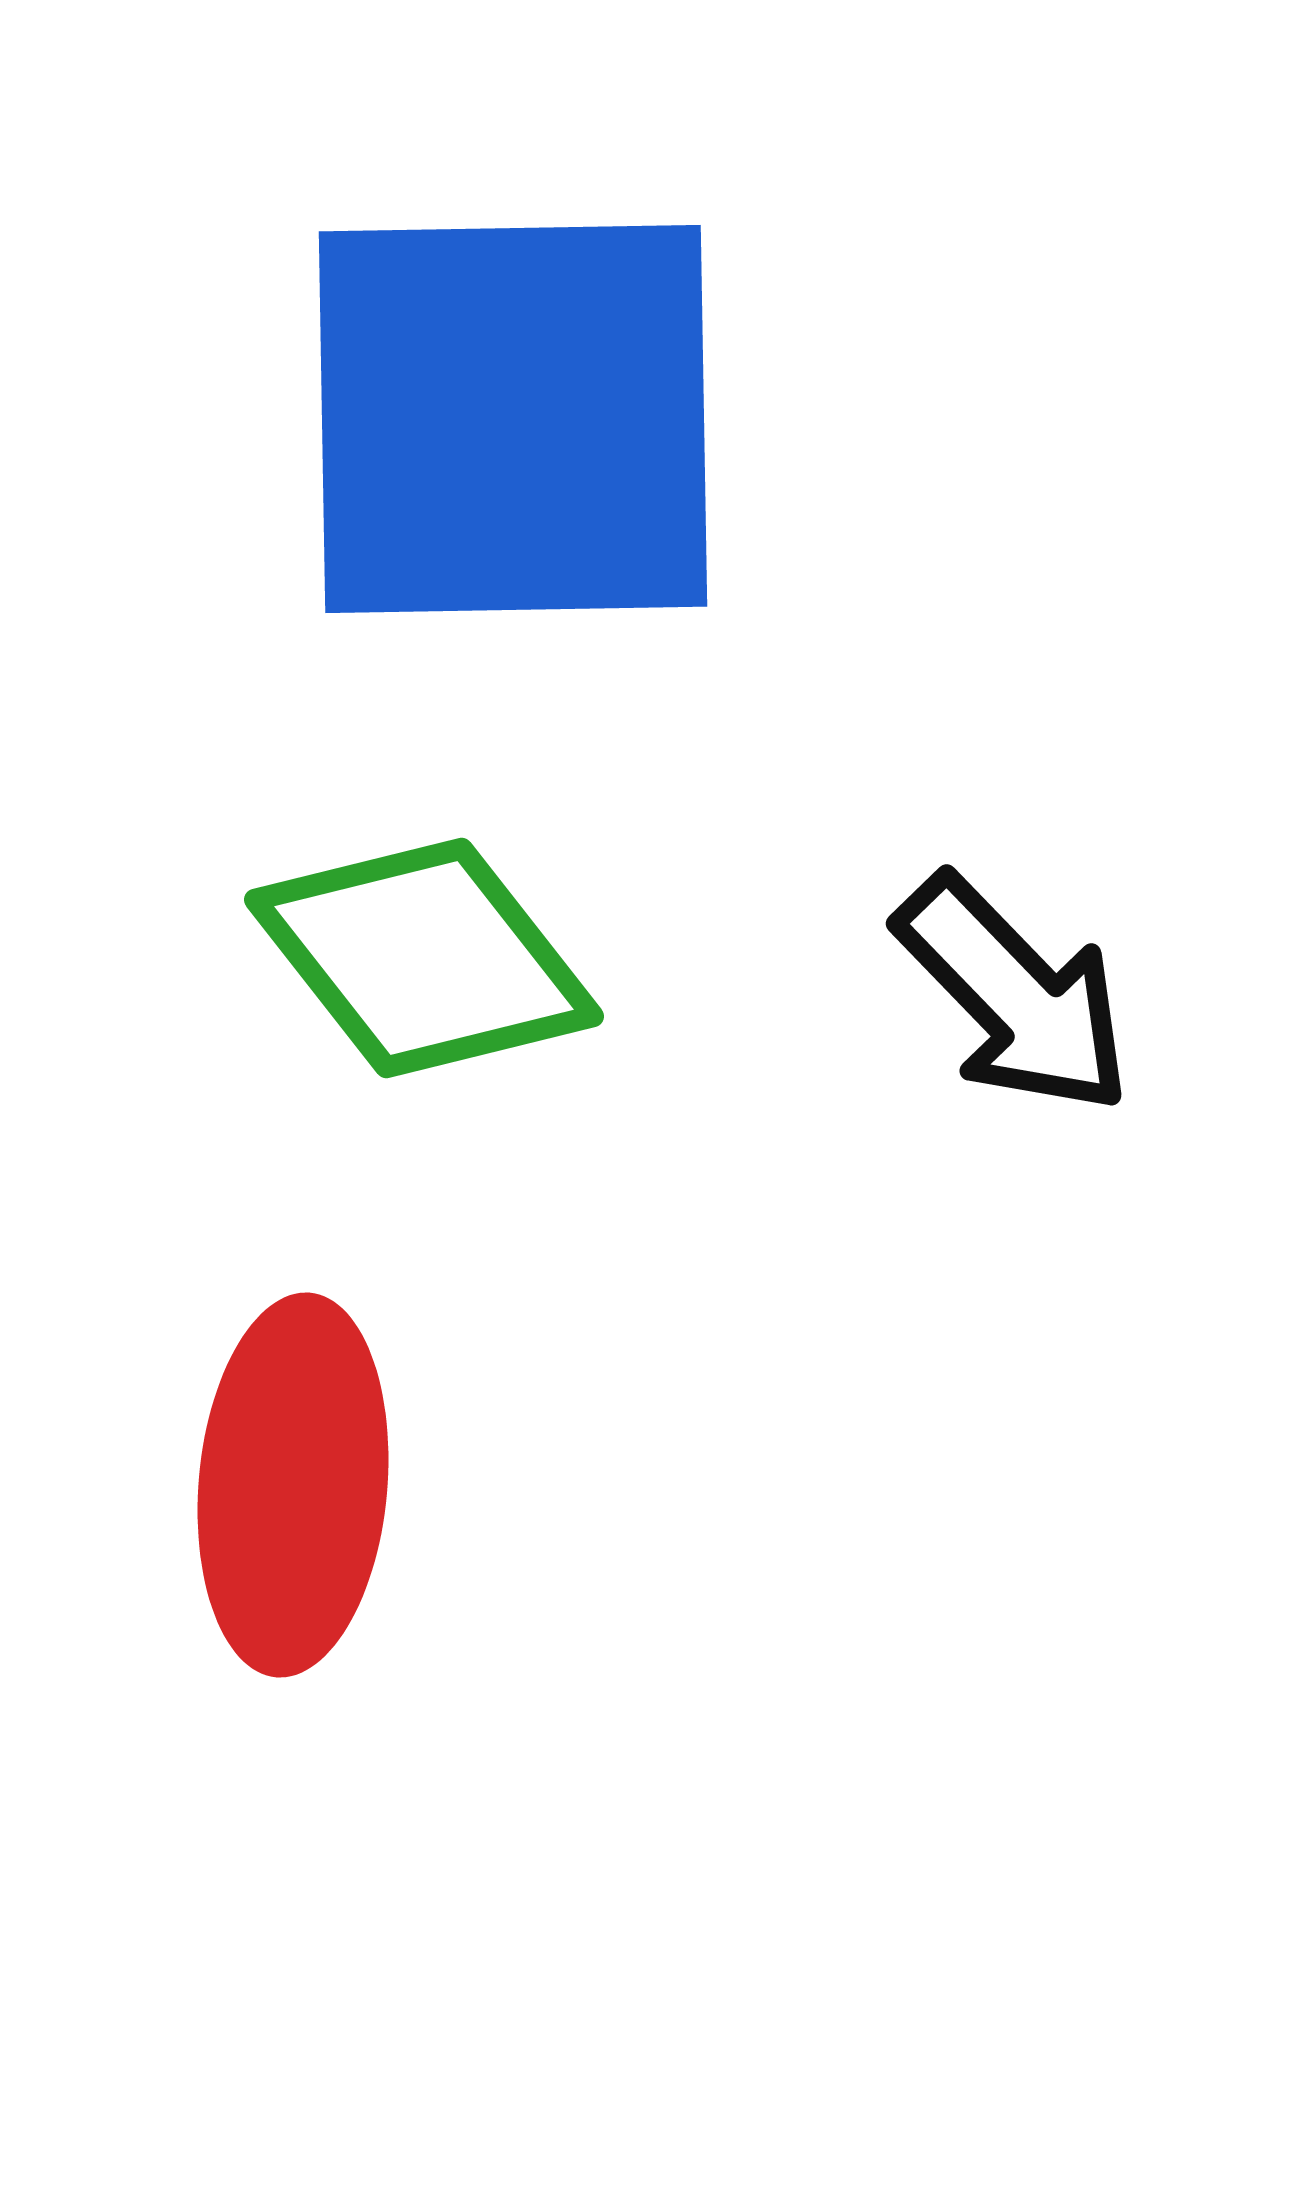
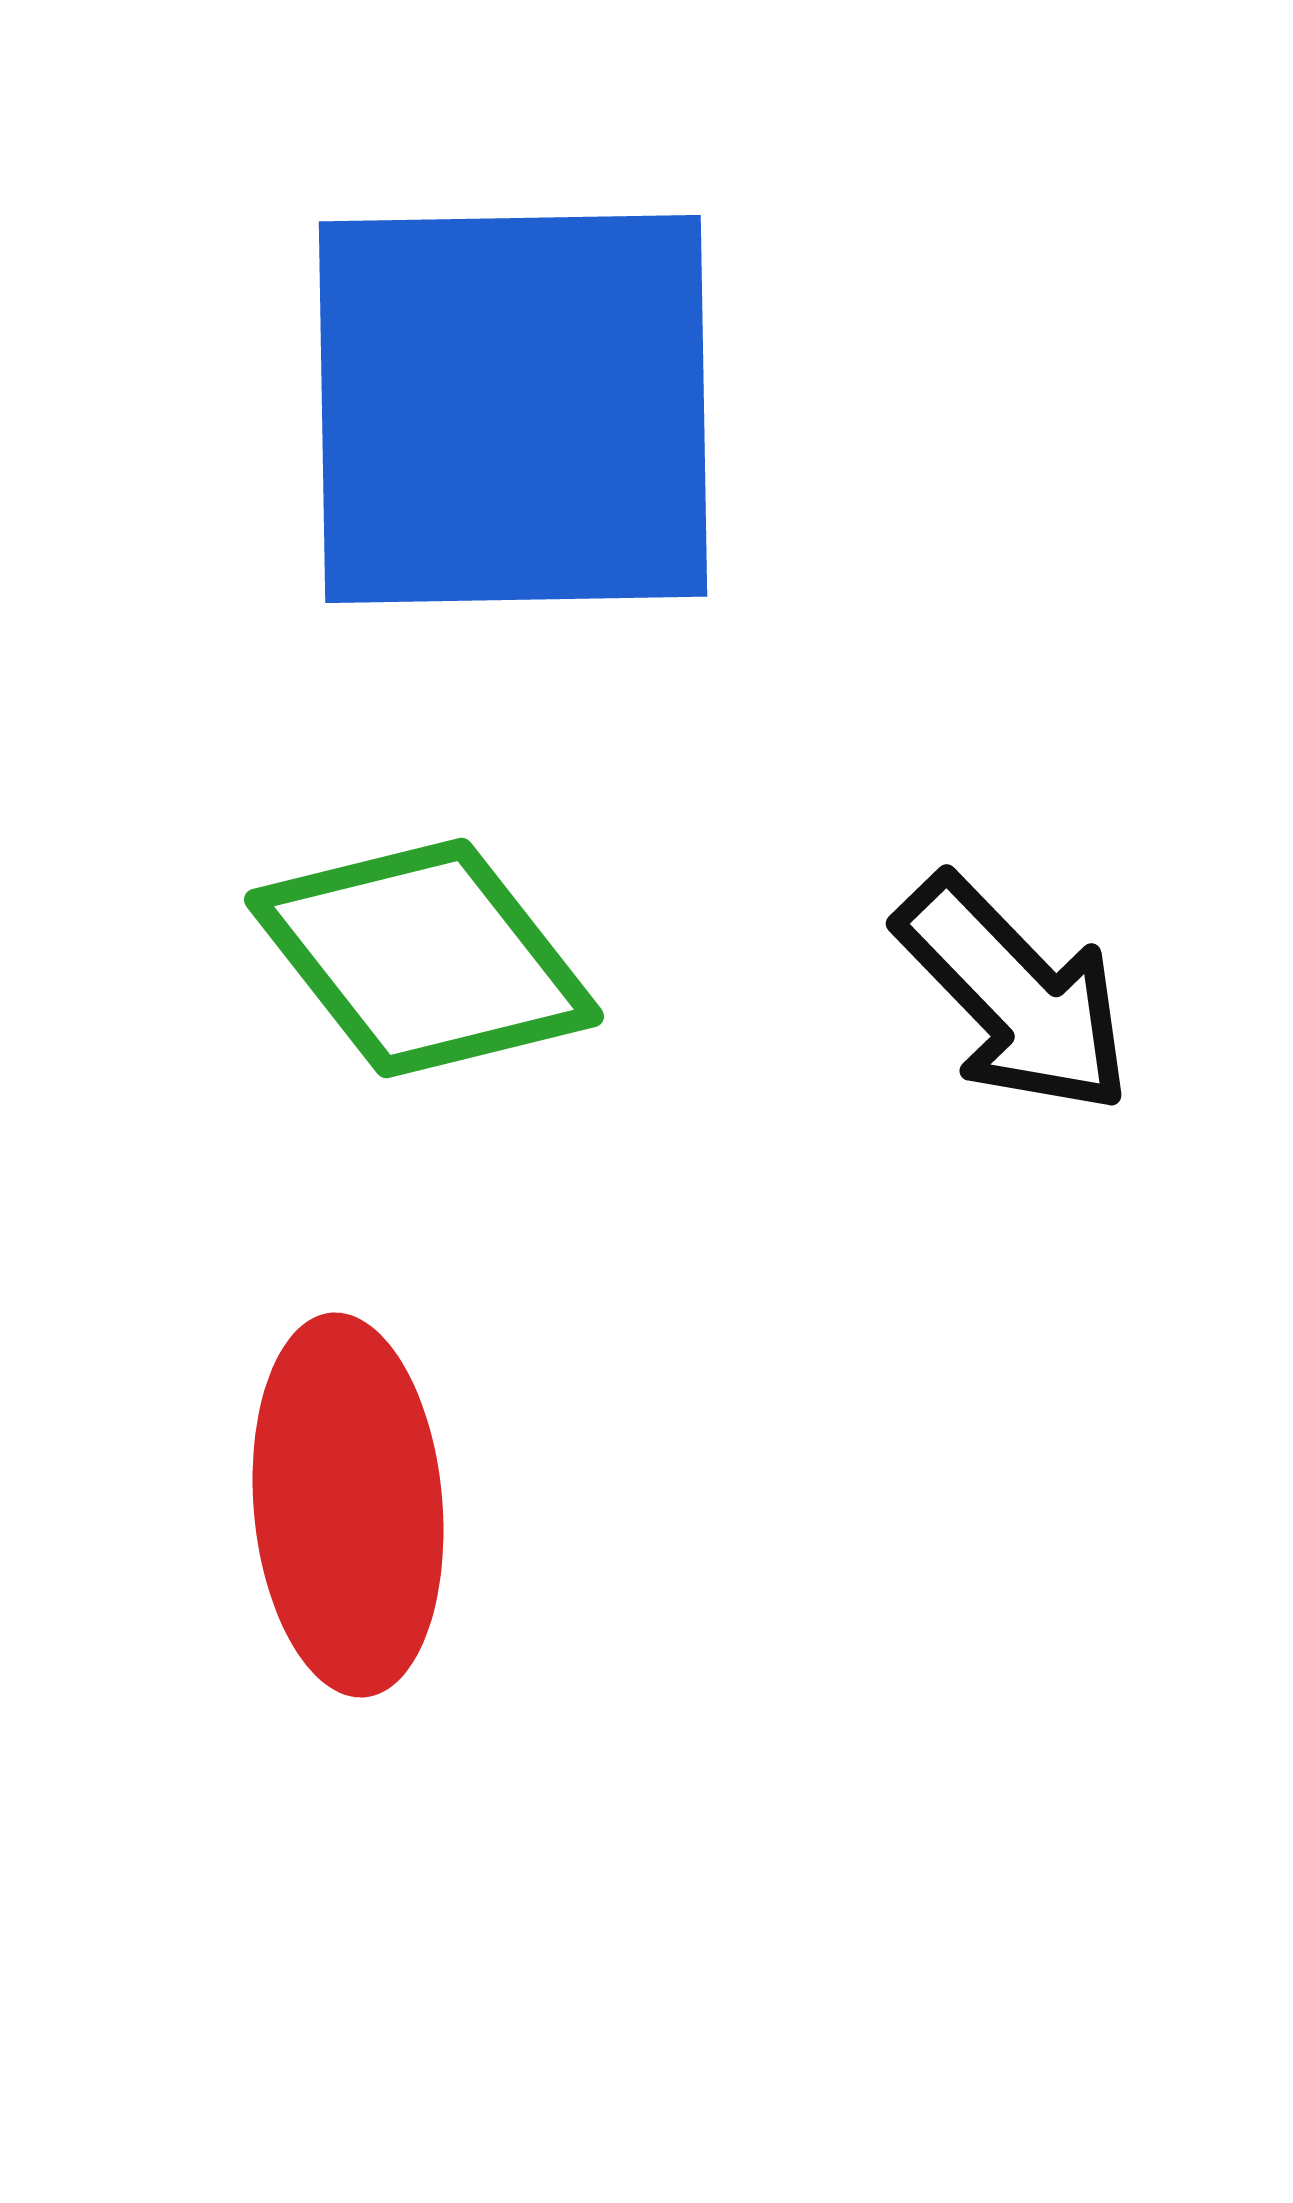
blue square: moved 10 px up
red ellipse: moved 55 px right, 20 px down; rotated 10 degrees counterclockwise
